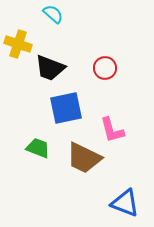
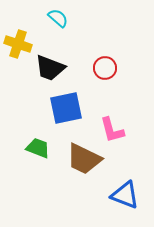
cyan semicircle: moved 5 px right, 4 px down
brown trapezoid: moved 1 px down
blue triangle: moved 8 px up
